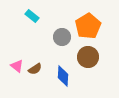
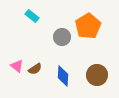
brown circle: moved 9 px right, 18 px down
